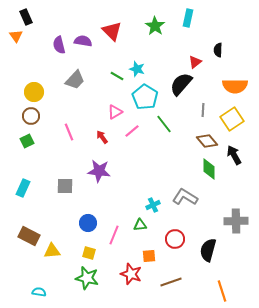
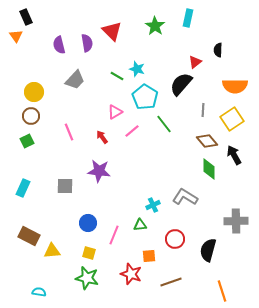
purple semicircle at (83, 41): moved 4 px right, 2 px down; rotated 72 degrees clockwise
